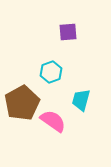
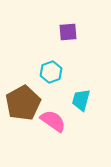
brown pentagon: moved 1 px right
